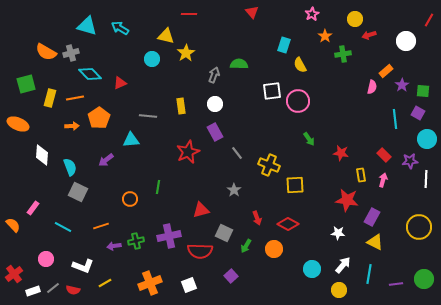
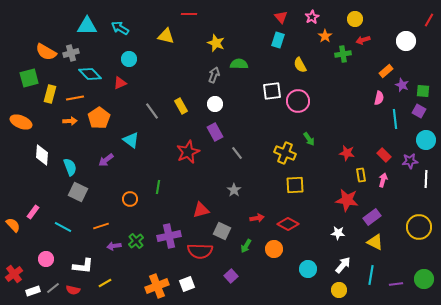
red triangle at (252, 12): moved 29 px right, 5 px down
pink star at (312, 14): moved 3 px down
cyan triangle at (87, 26): rotated 15 degrees counterclockwise
red arrow at (369, 35): moved 6 px left, 5 px down
cyan rectangle at (284, 45): moved 6 px left, 5 px up
yellow star at (186, 53): moved 30 px right, 10 px up; rotated 18 degrees counterclockwise
cyan circle at (152, 59): moved 23 px left
green square at (26, 84): moved 3 px right, 6 px up
purple star at (402, 85): rotated 16 degrees counterclockwise
pink semicircle at (372, 87): moved 7 px right, 11 px down
yellow rectangle at (50, 98): moved 4 px up
yellow rectangle at (181, 106): rotated 21 degrees counterclockwise
purple square at (418, 113): moved 1 px right, 2 px up
gray line at (148, 116): moved 4 px right, 5 px up; rotated 48 degrees clockwise
orange ellipse at (18, 124): moved 3 px right, 2 px up
orange arrow at (72, 126): moved 2 px left, 5 px up
cyan circle at (427, 139): moved 1 px left, 1 px down
cyan triangle at (131, 140): rotated 42 degrees clockwise
red star at (341, 153): moved 6 px right
yellow cross at (269, 165): moved 16 px right, 12 px up
pink rectangle at (33, 208): moved 4 px down
purple rectangle at (372, 217): rotated 24 degrees clockwise
red arrow at (257, 218): rotated 80 degrees counterclockwise
gray square at (224, 233): moved 2 px left, 2 px up
green cross at (136, 241): rotated 28 degrees counterclockwise
white L-shape at (83, 266): rotated 15 degrees counterclockwise
cyan circle at (312, 269): moved 4 px left
cyan line at (369, 274): moved 2 px right, 1 px down
orange cross at (150, 283): moved 7 px right, 3 px down
white square at (189, 285): moved 2 px left, 1 px up
